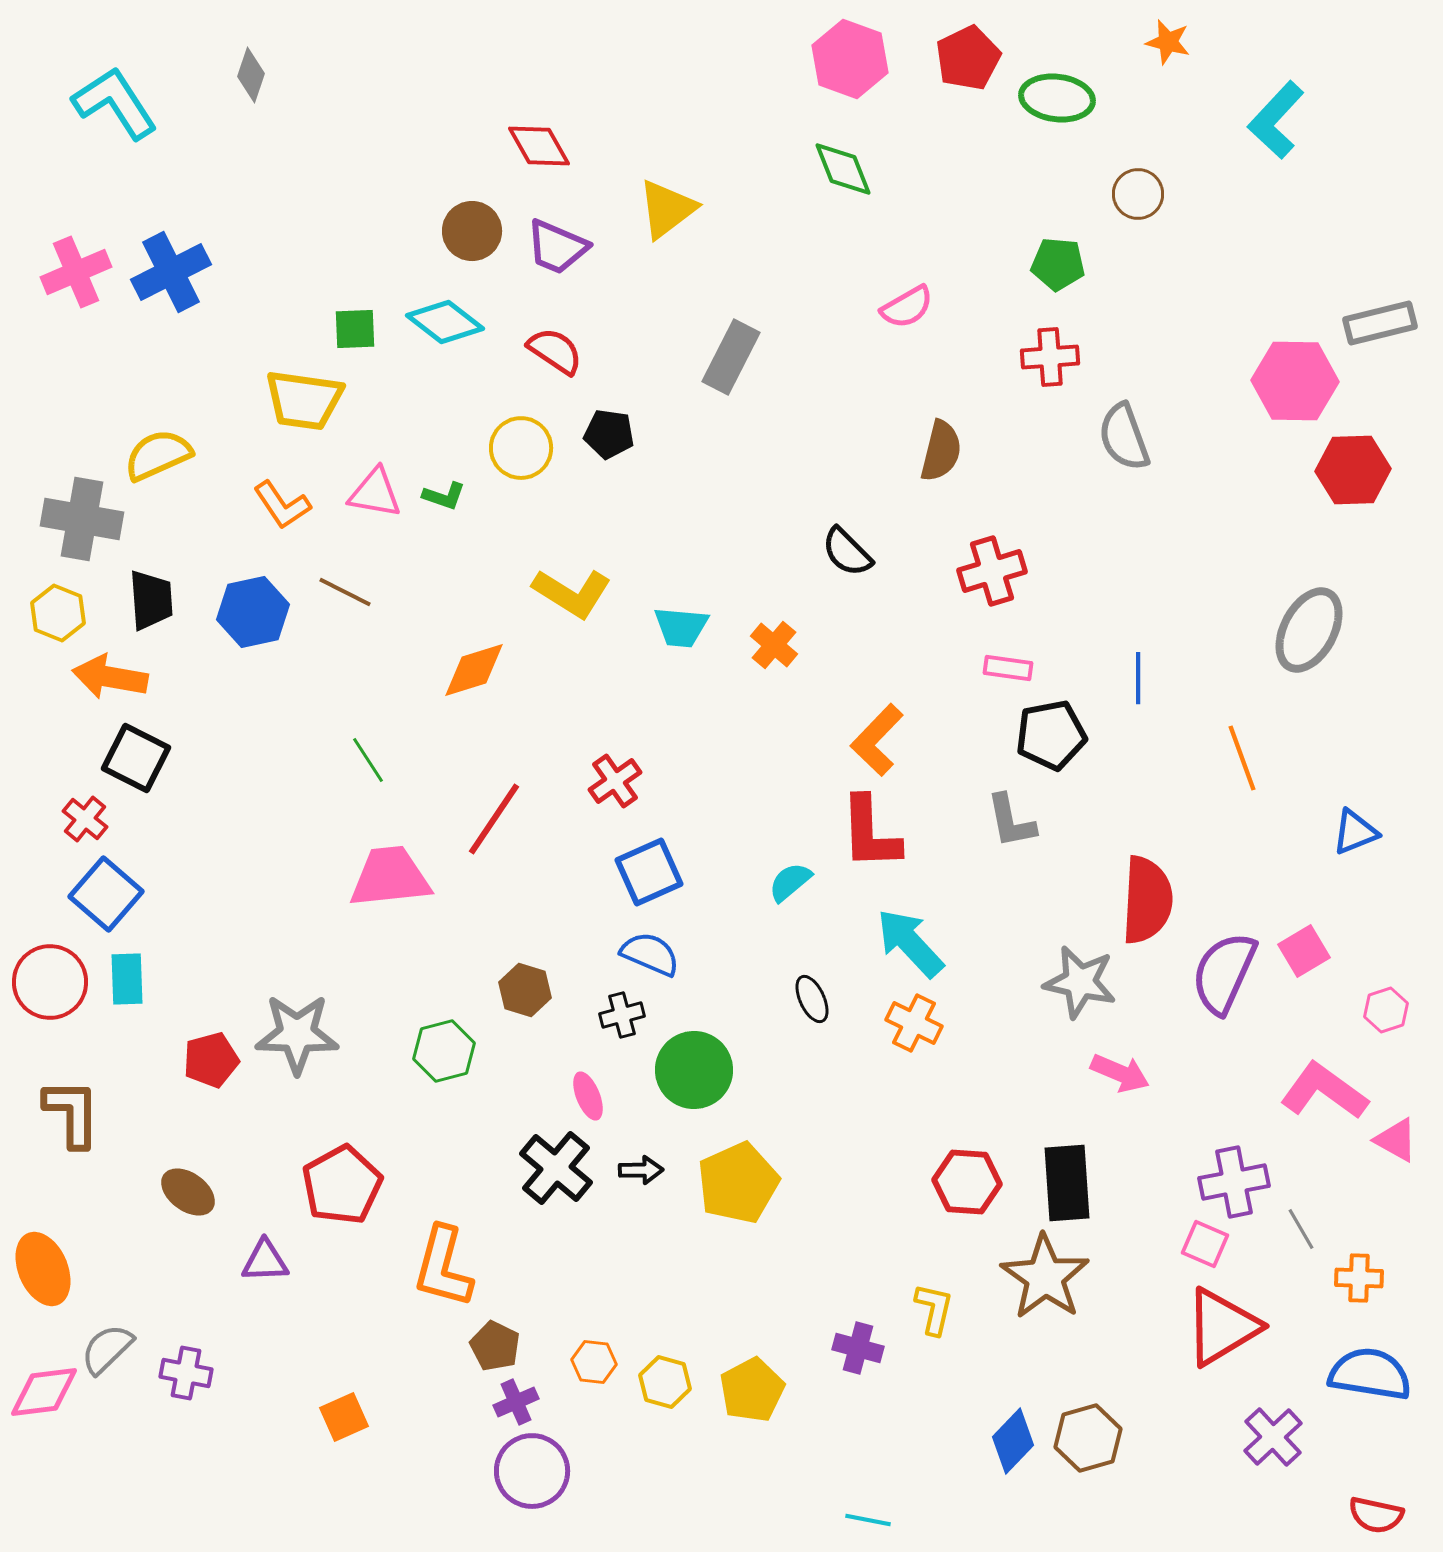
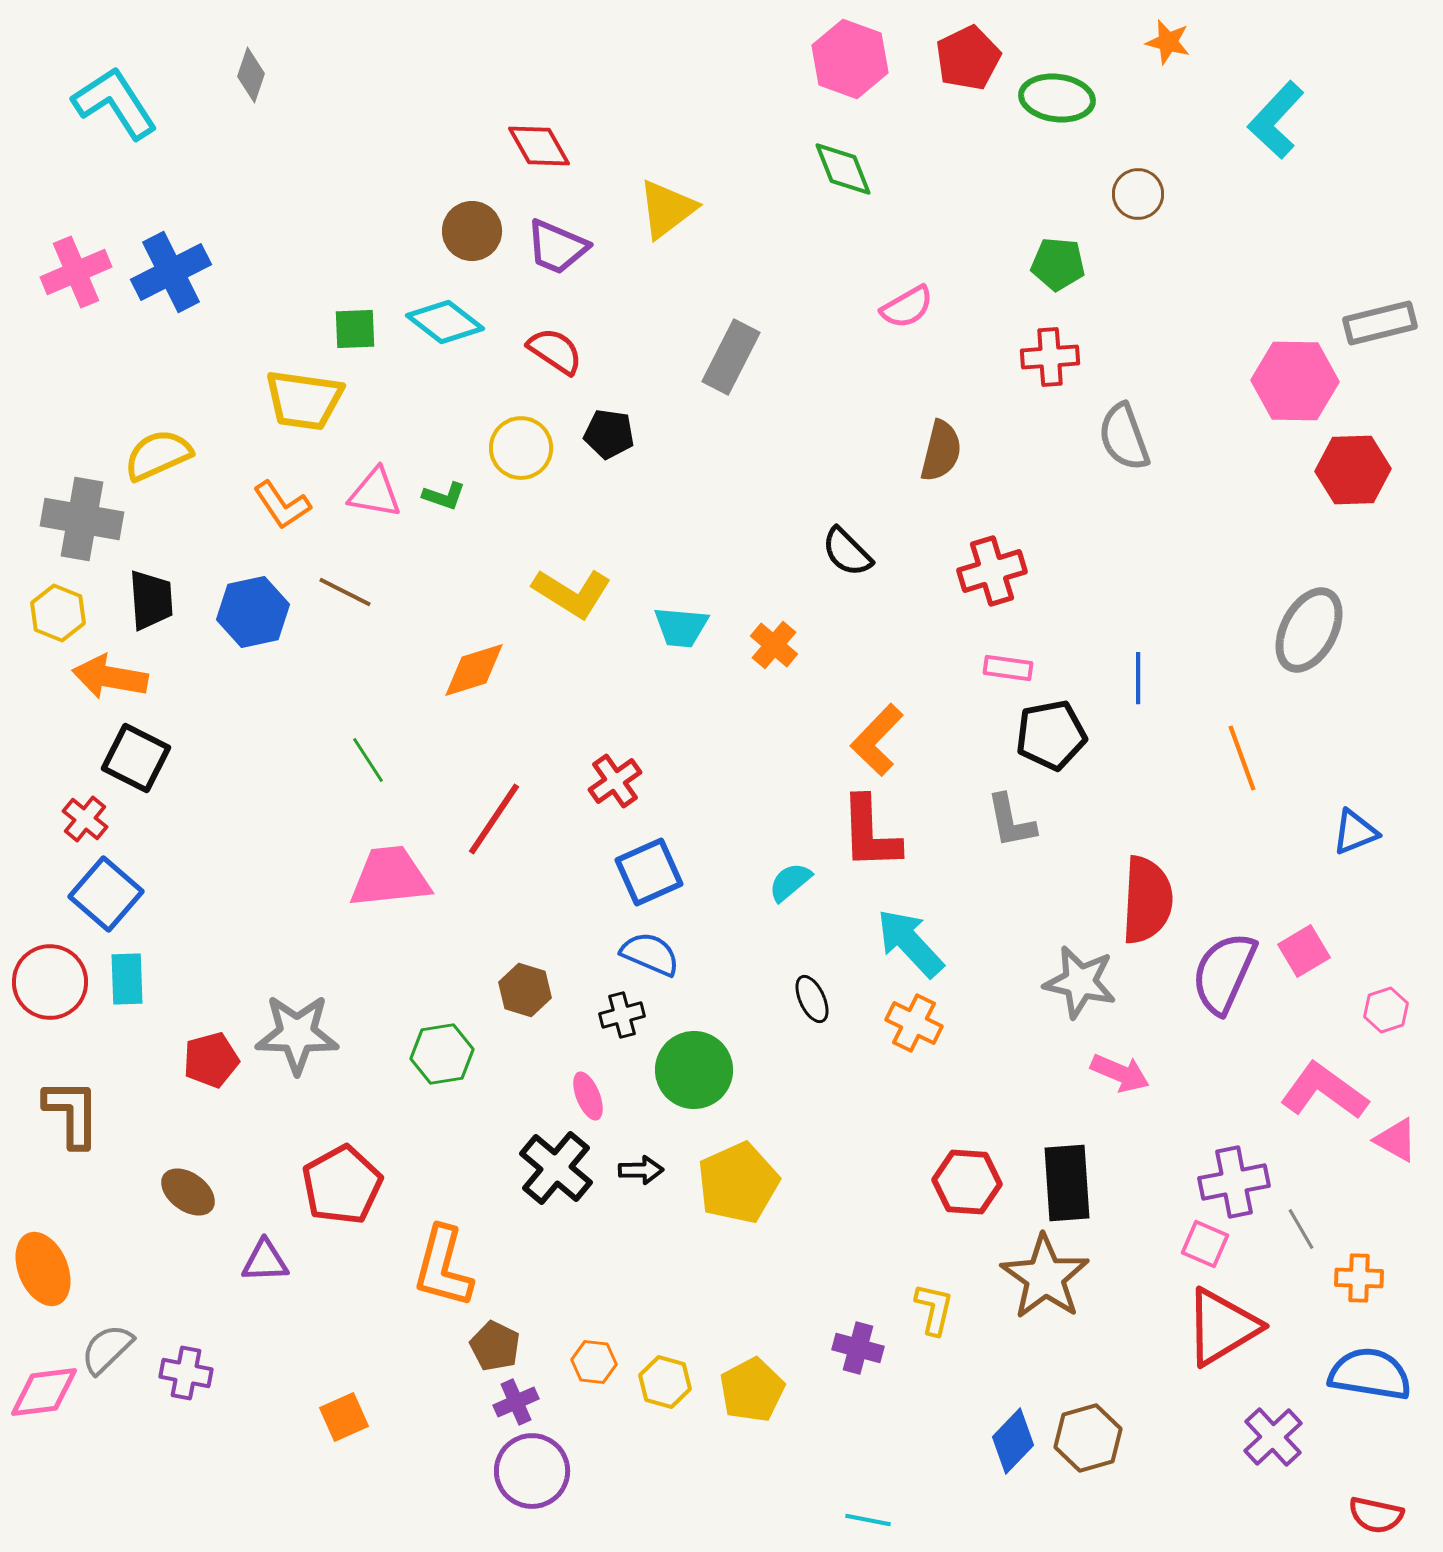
green hexagon at (444, 1051): moved 2 px left, 3 px down; rotated 6 degrees clockwise
